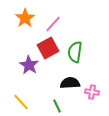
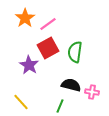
pink line: moved 5 px left; rotated 12 degrees clockwise
black semicircle: moved 1 px right, 2 px down; rotated 18 degrees clockwise
green line: moved 3 px right; rotated 48 degrees clockwise
